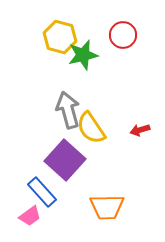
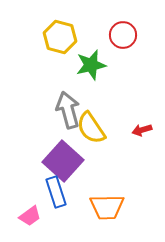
green star: moved 8 px right, 10 px down
red arrow: moved 2 px right
purple square: moved 2 px left, 1 px down
blue rectangle: moved 14 px right; rotated 24 degrees clockwise
